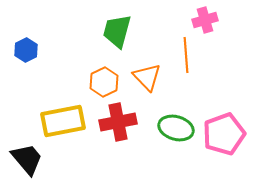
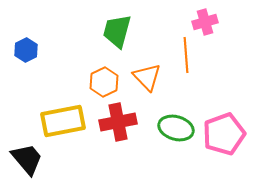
pink cross: moved 2 px down
